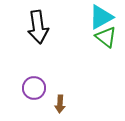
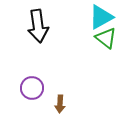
black arrow: moved 1 px up
green triangle: moved 1 px down
purple circle: moved 2 px left
